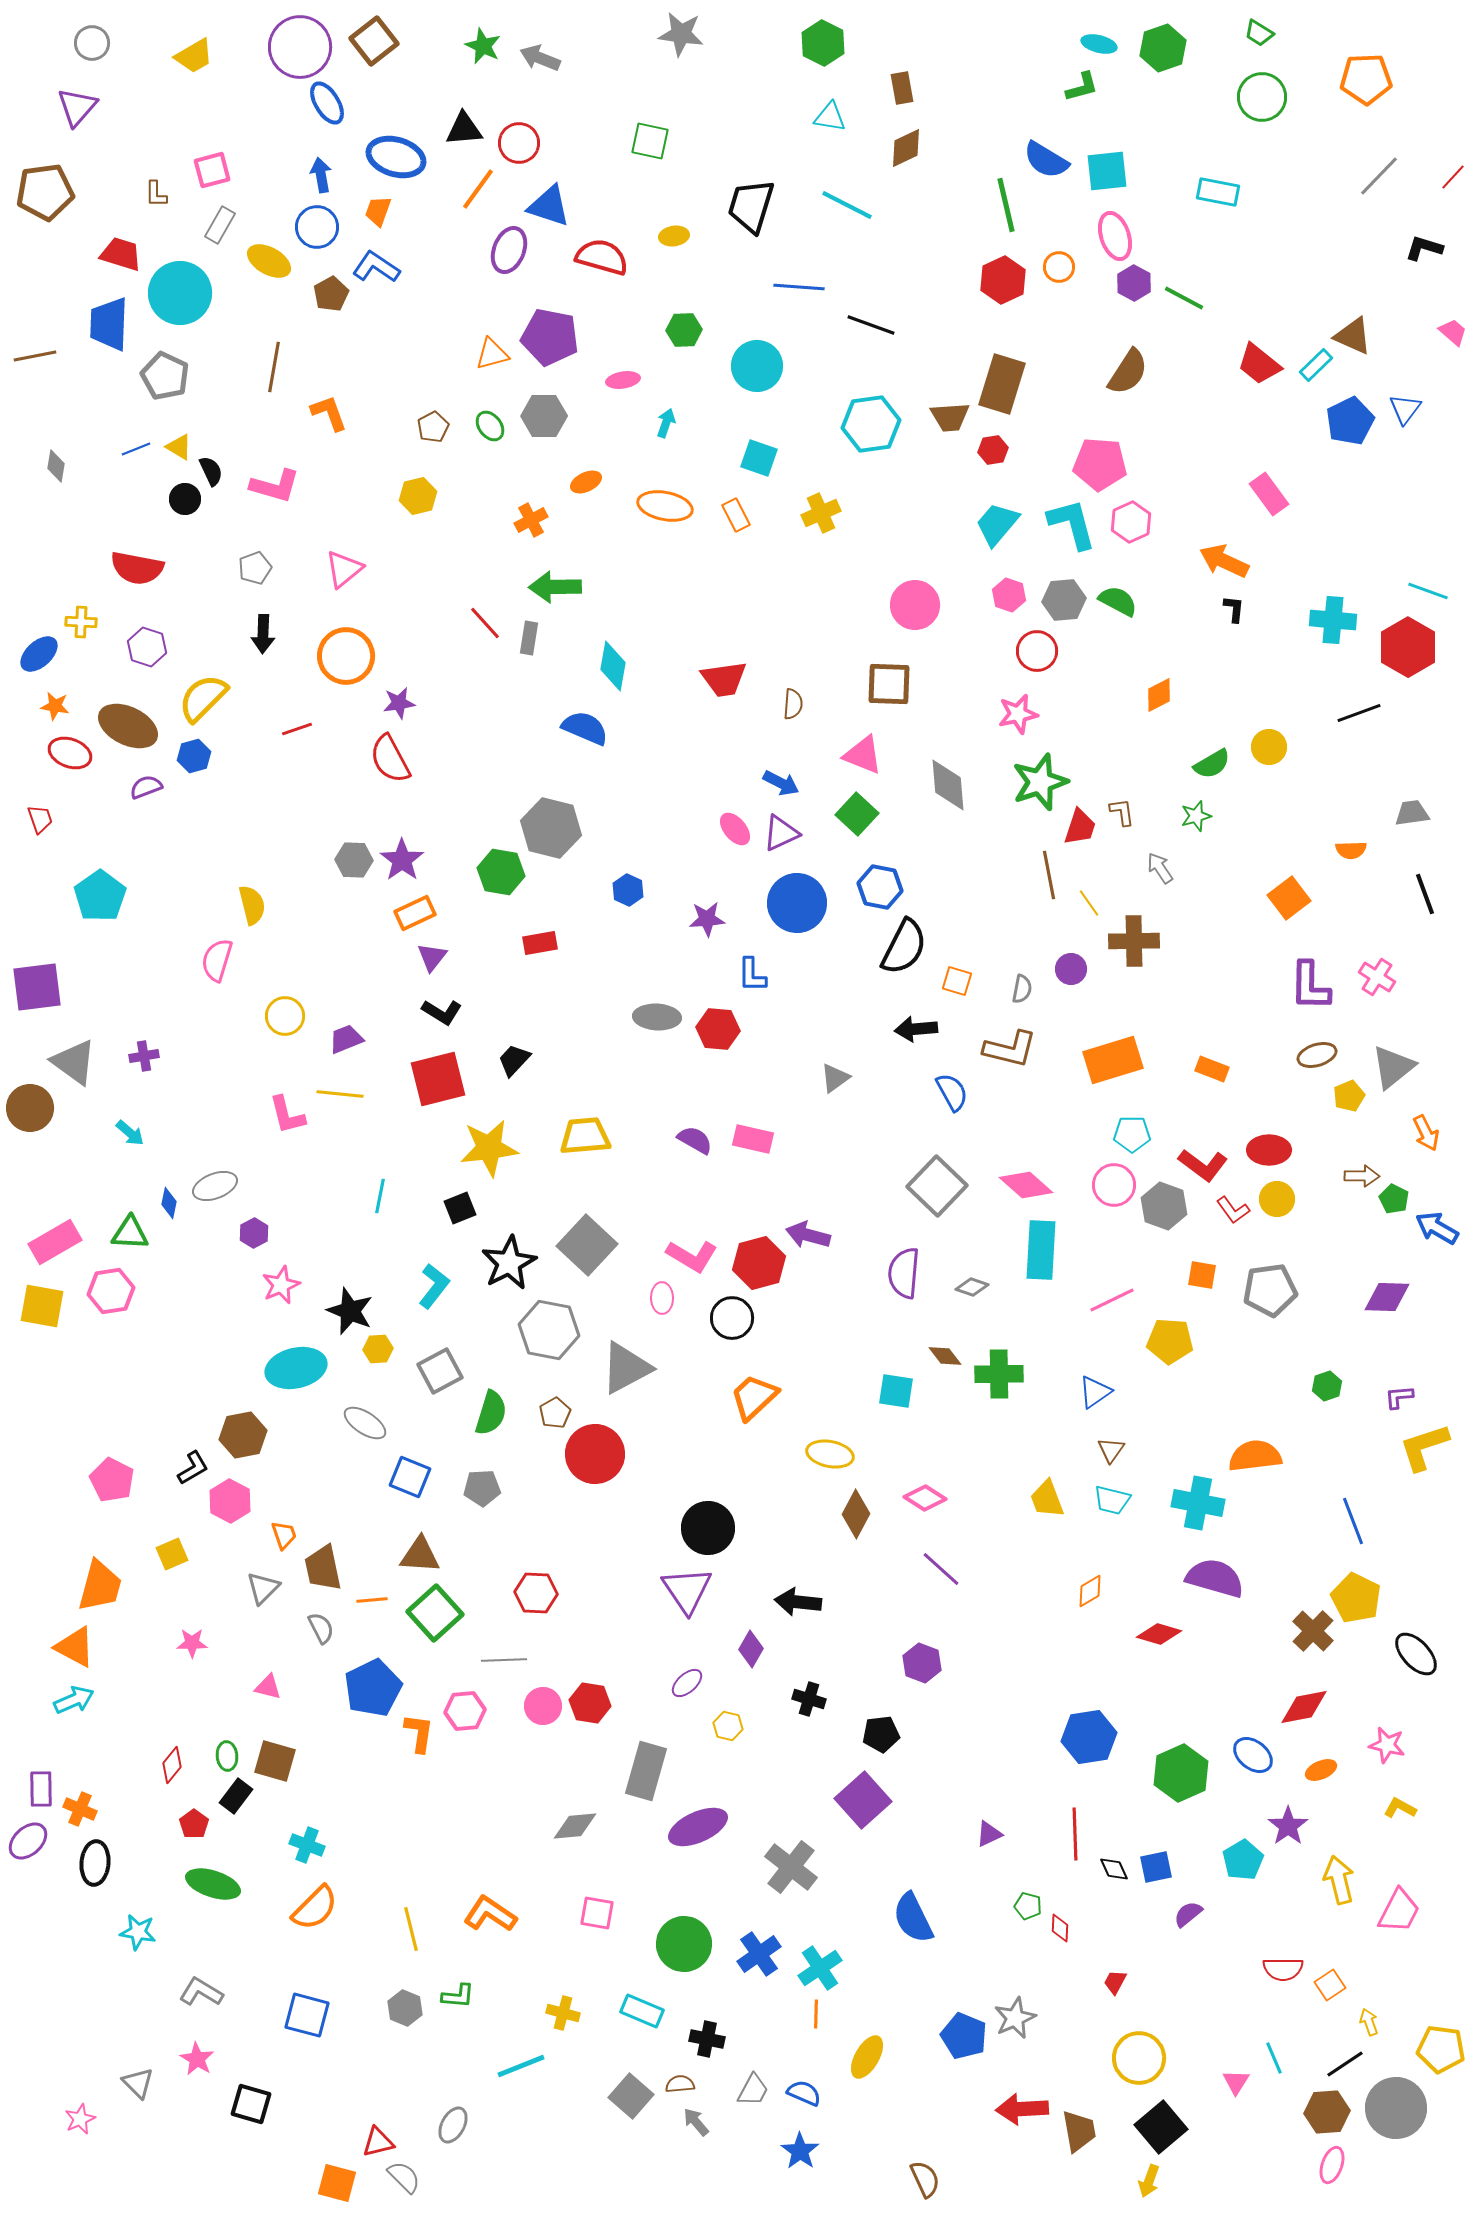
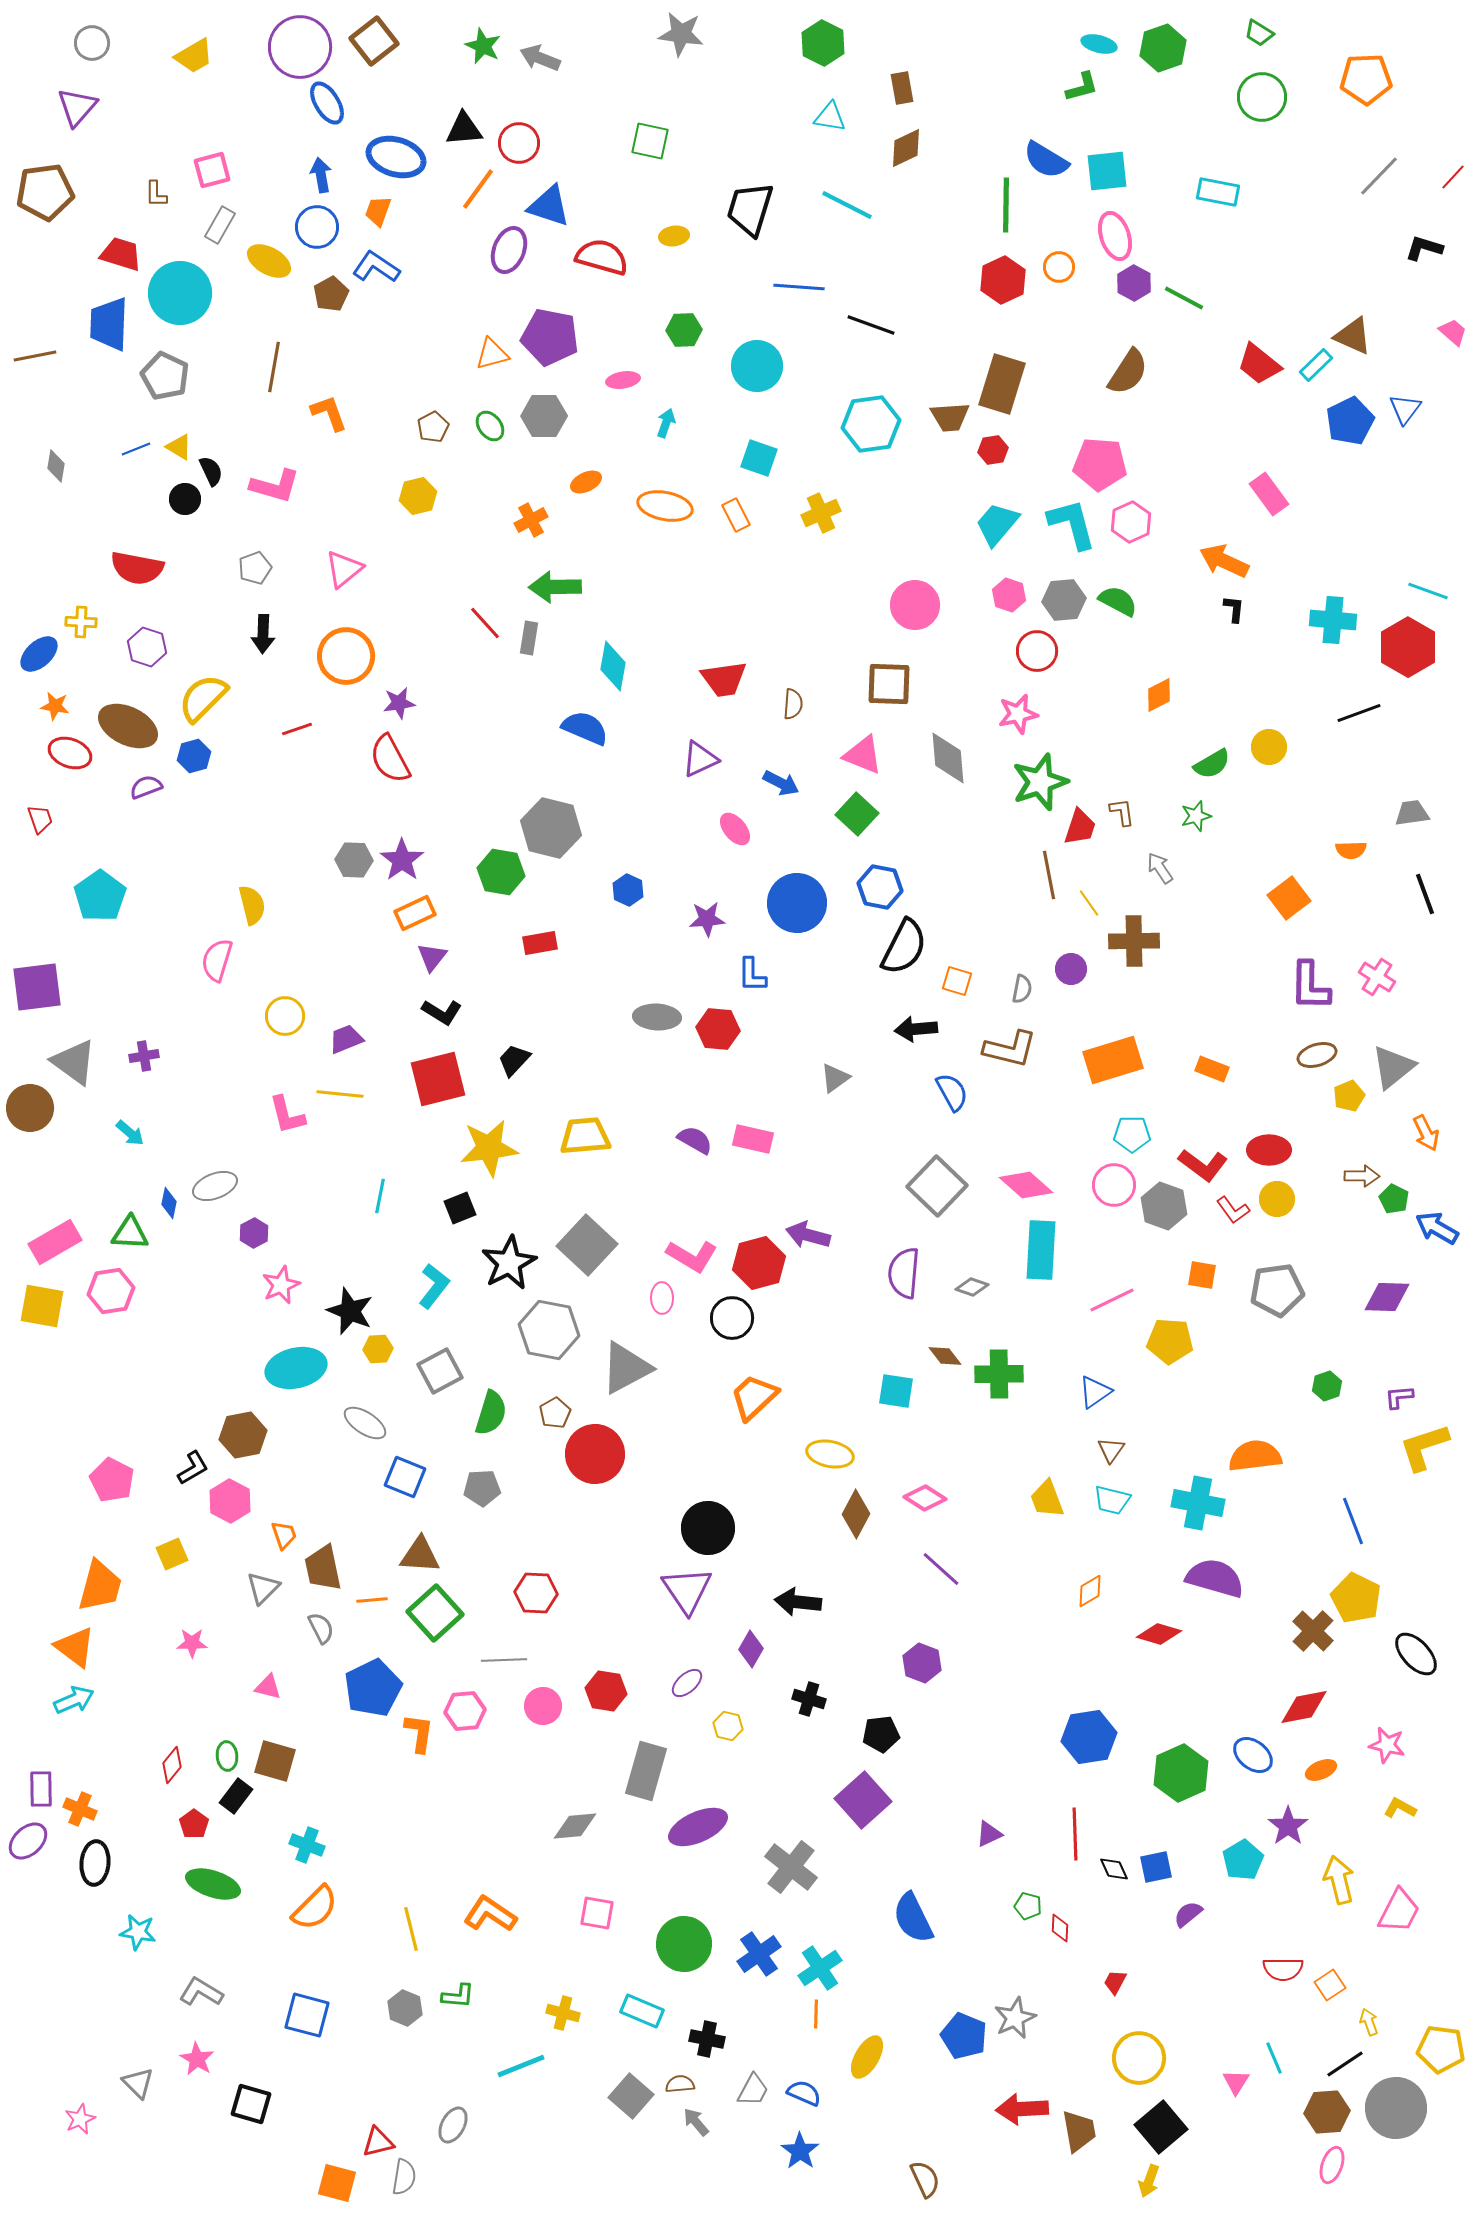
green line at (1006, 205): rotated 14 degrees clockwise
black trapezoid at (751, 206): moved 1 px left, 3 px down
gray diamond at (948, 785): moved 27 px up
purple triangle at (781, 833): moved 81 px left, 74 px up
gray pentagon at (1270, 1290): moved 7 px right
blue square at (410, 1477): moved 5 px left
orange triangle at (75, 1647): rotated 9 degrees clockwise
red hexagon at (590, 1703): moved 16 px right, 12 px up
gray semicircle at (404, 2177): rotated 54 degrees clockwise
